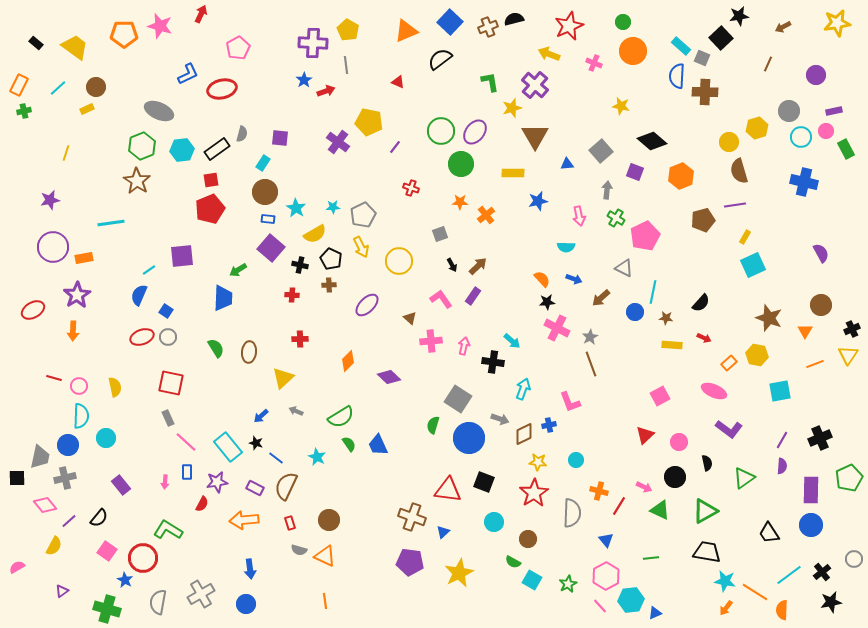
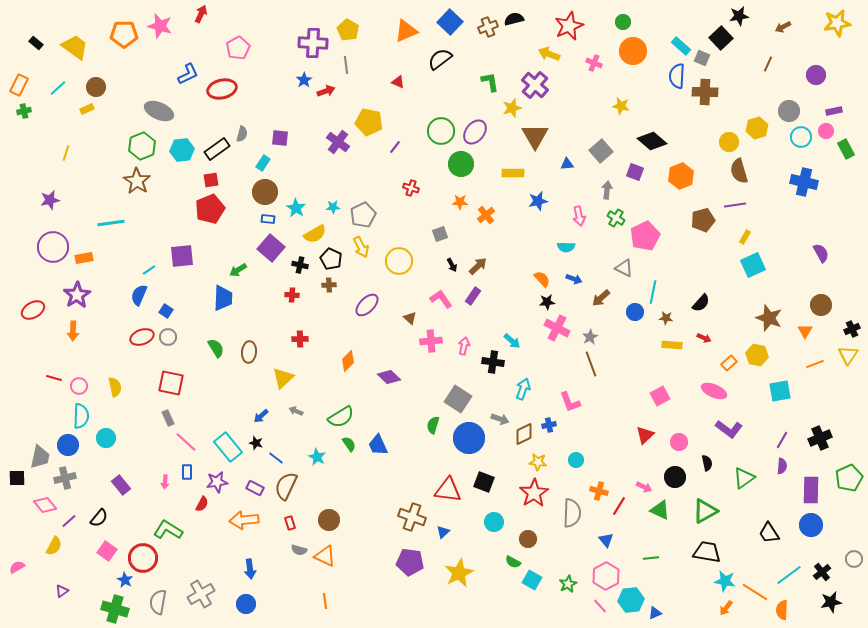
green cross at (107, 609): moved 8 px right
